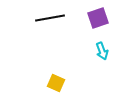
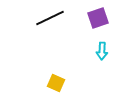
black line: rotated 16 degrees counterclockwise
cyan arrow: rotated 24 degrees clockwise
